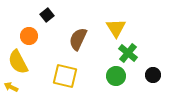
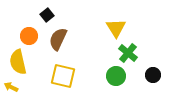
brown semicircle: moved 20 px left
yellow semicircle: rotated 15 degrees clockwise
yellow square: moved 2 px left
